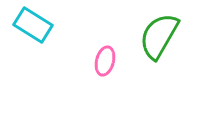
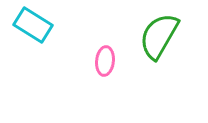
pink ellipse: rotated 8 degrees counterclockwise
